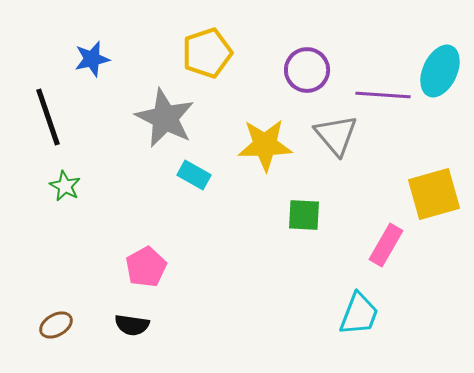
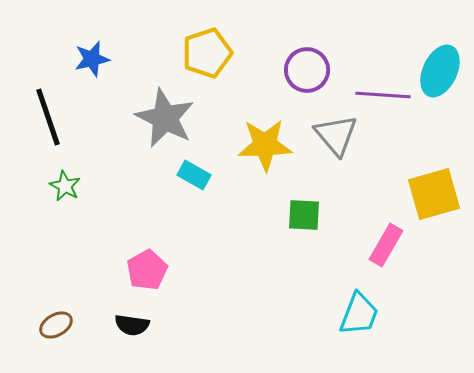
pink pentagon: moved 1 px right, 3 px down
